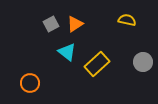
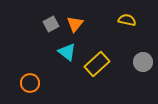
orange triangle: rotated 18 degrees counterclockwise
